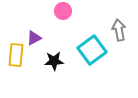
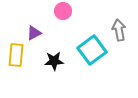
purple triangle: moved 5 px up
